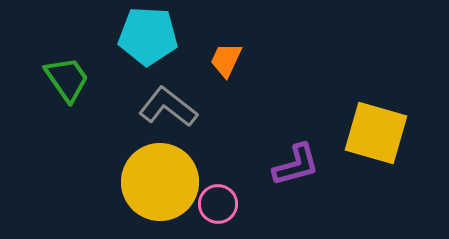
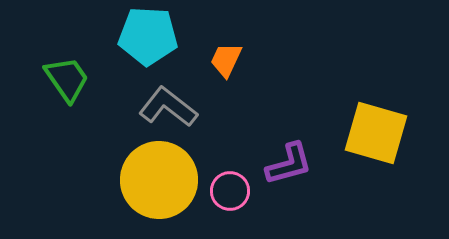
purple L-shape: moved 7 px left, 1 px up
yellow circle: moved 1 px left, 2 px up
pink circle: moved 12 px right, 13 px up
